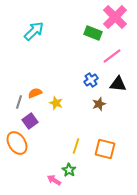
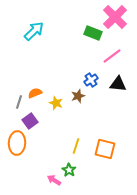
brown star: moved 21 px left, 8 px up
orange ellipse: rotated 35 degrees clockwise
